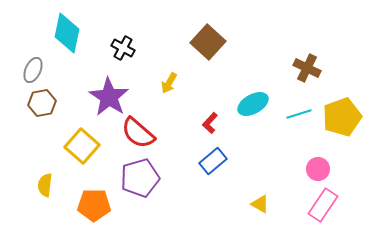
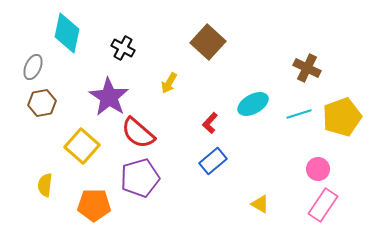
gray ellipse: moved 3 px up
